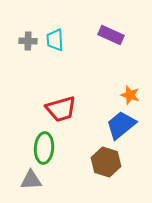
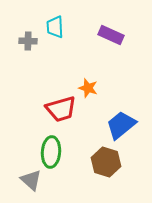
cyan trapezoid: moved 13 px up
orange star: moved 42 px left, 7 px up
green ellipse: moved 7 px right, 4 px down
gray triangle: rotated 45 degrees clockwise
